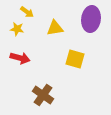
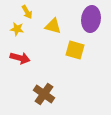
yellow arrow: rotated 24 degrees clockwise
yellow triangle: moved 2 px left, 2 px up; rotated 24 degrees clockwise
yellow square: moved 9 px up
brown cross: moved 1 px right, 1 px up
